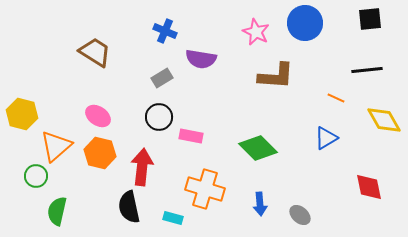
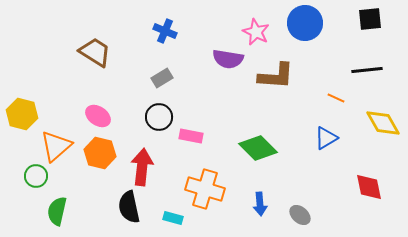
purple semicircle: moved 27 px right
yellow diamond: moved 1 px left, 3 px down
